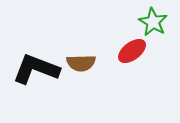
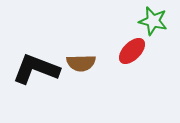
green star: moved 1 px up; rotated 16 degrees counterclockwise
red ellipse: rotated 8 degrees counterclockwise
